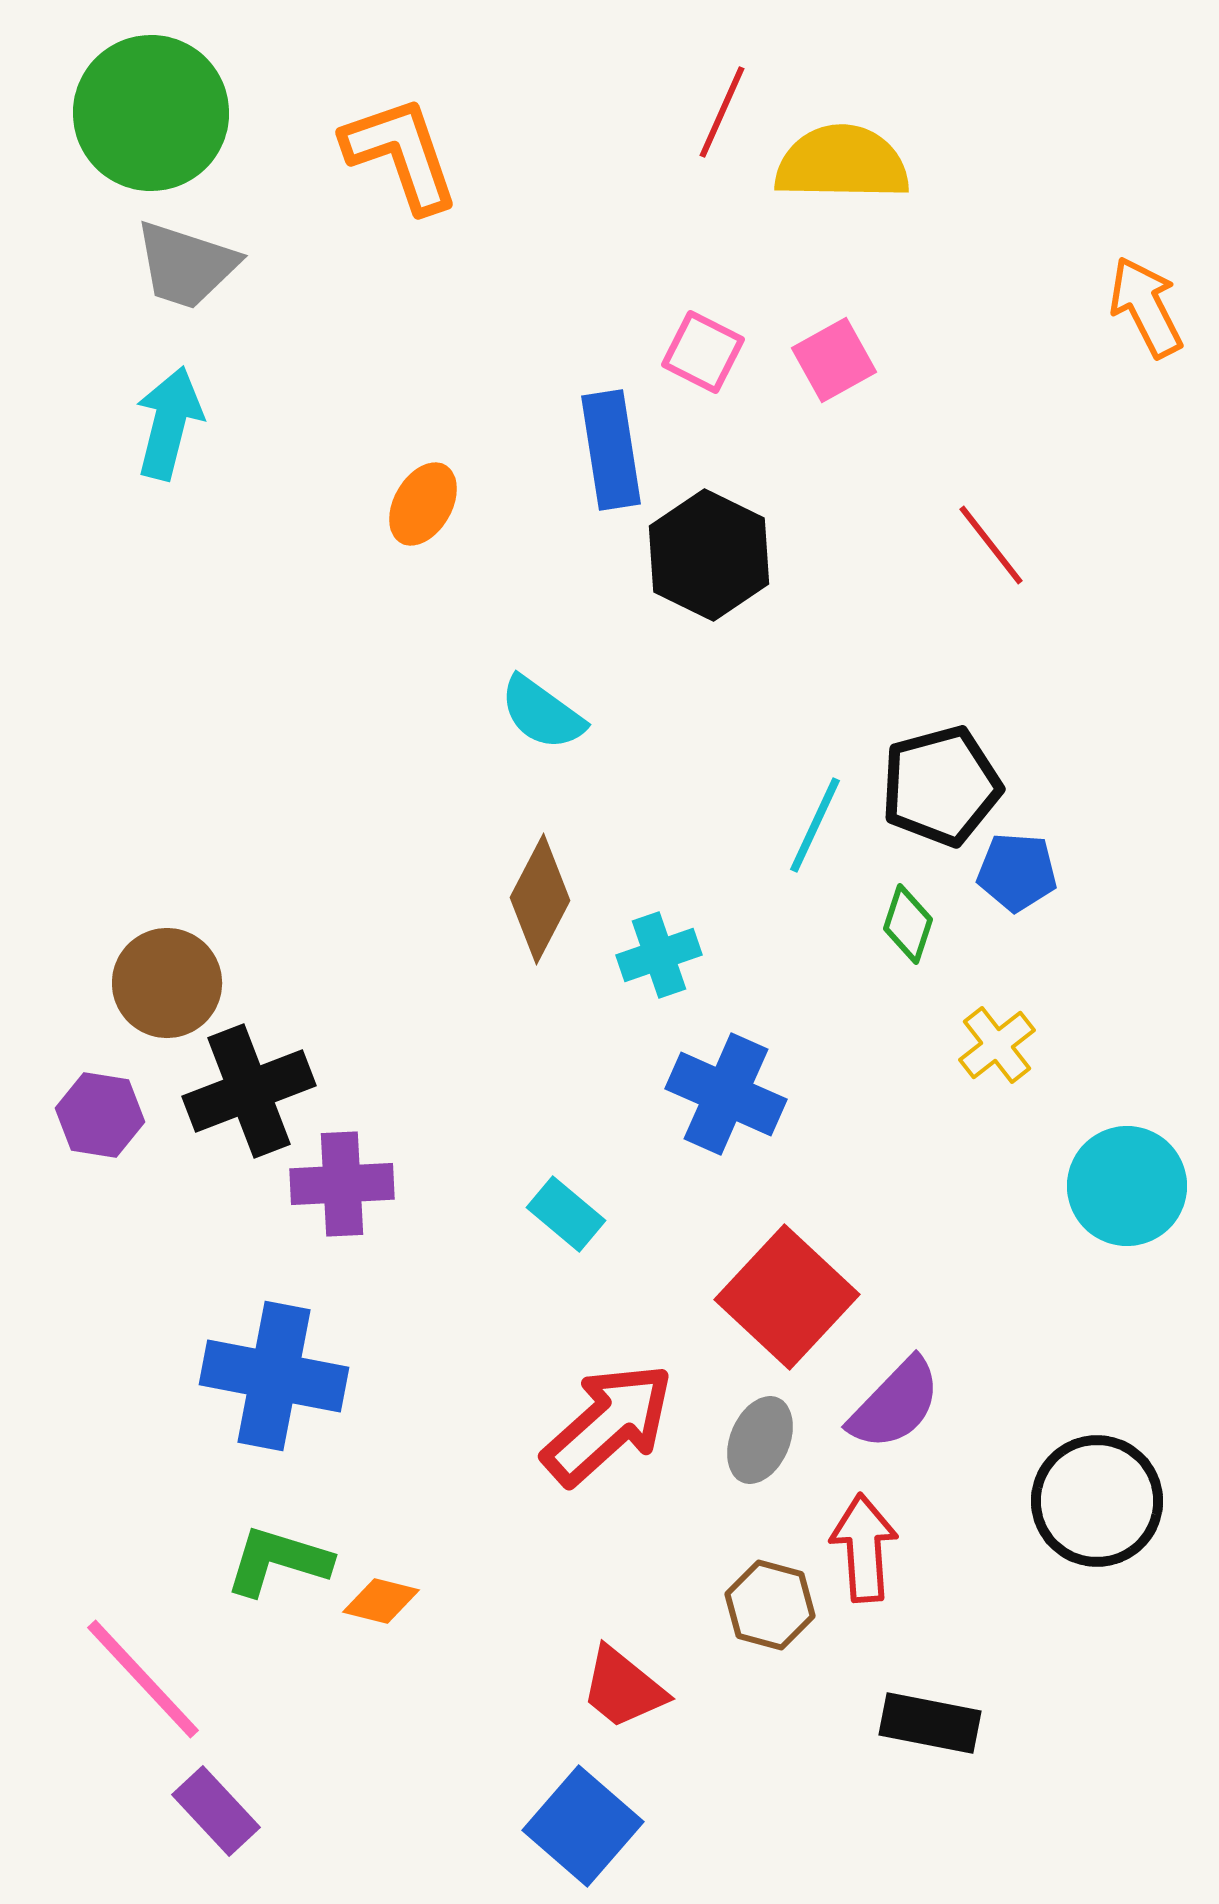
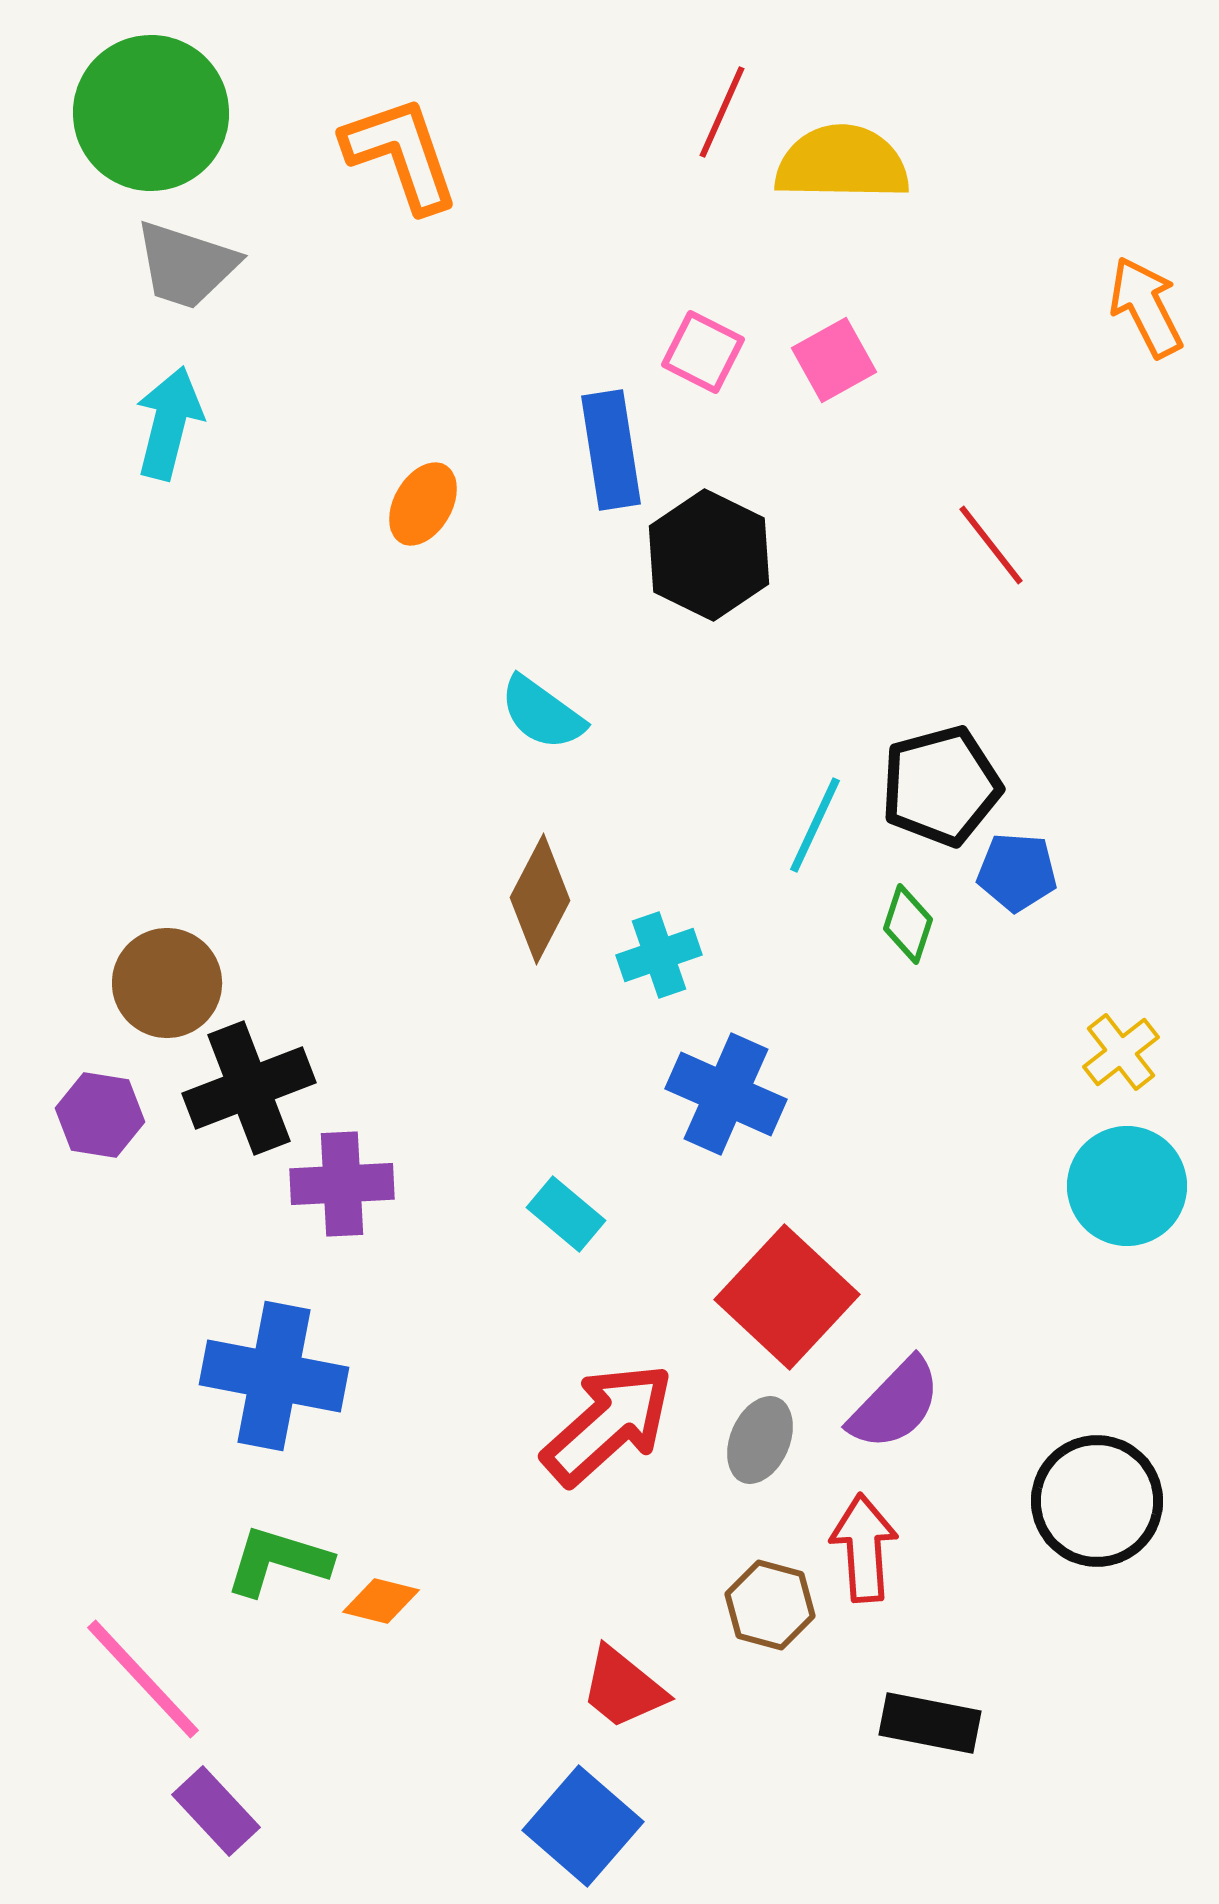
yellow cross at (997, 1045): moved 124 px right, 7 px down
black cross at (249, 1091): moved 3 px up
